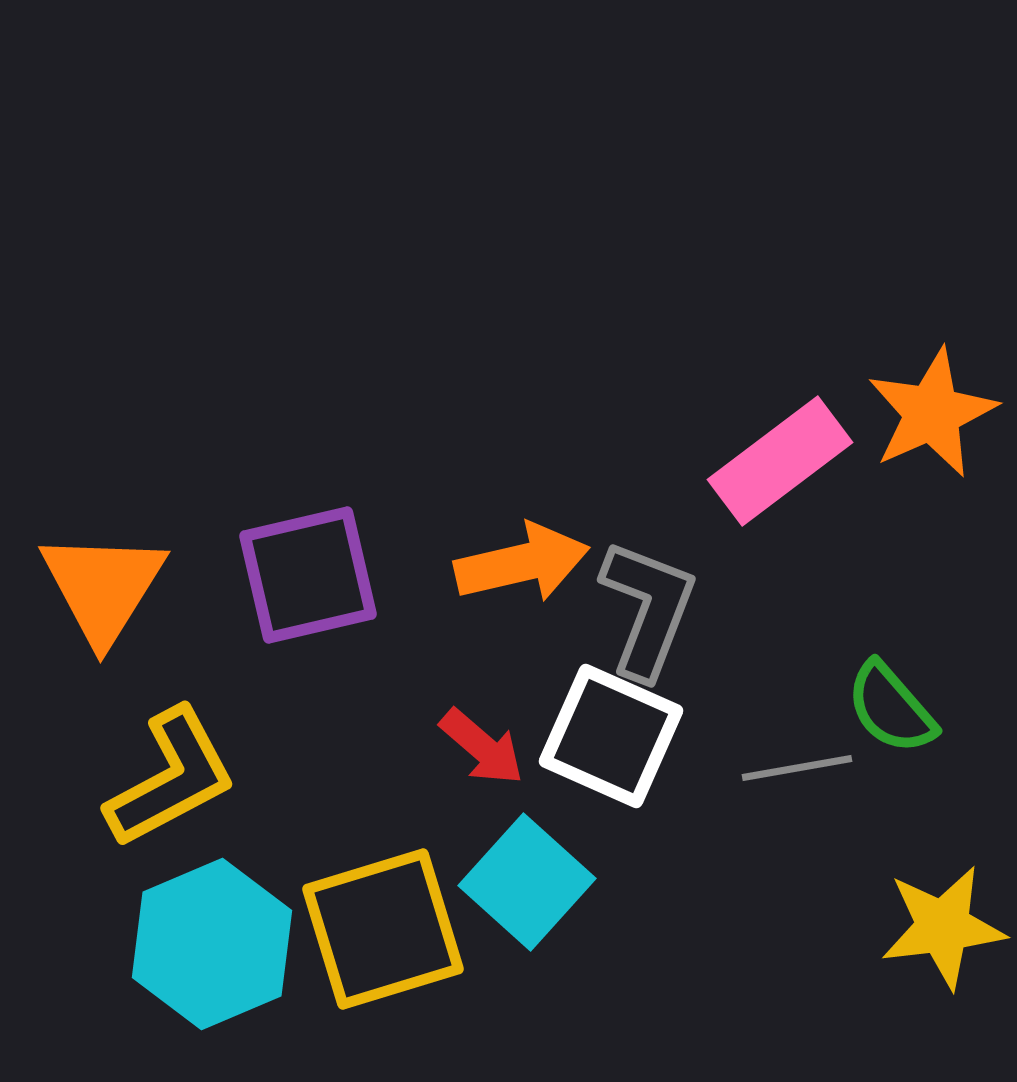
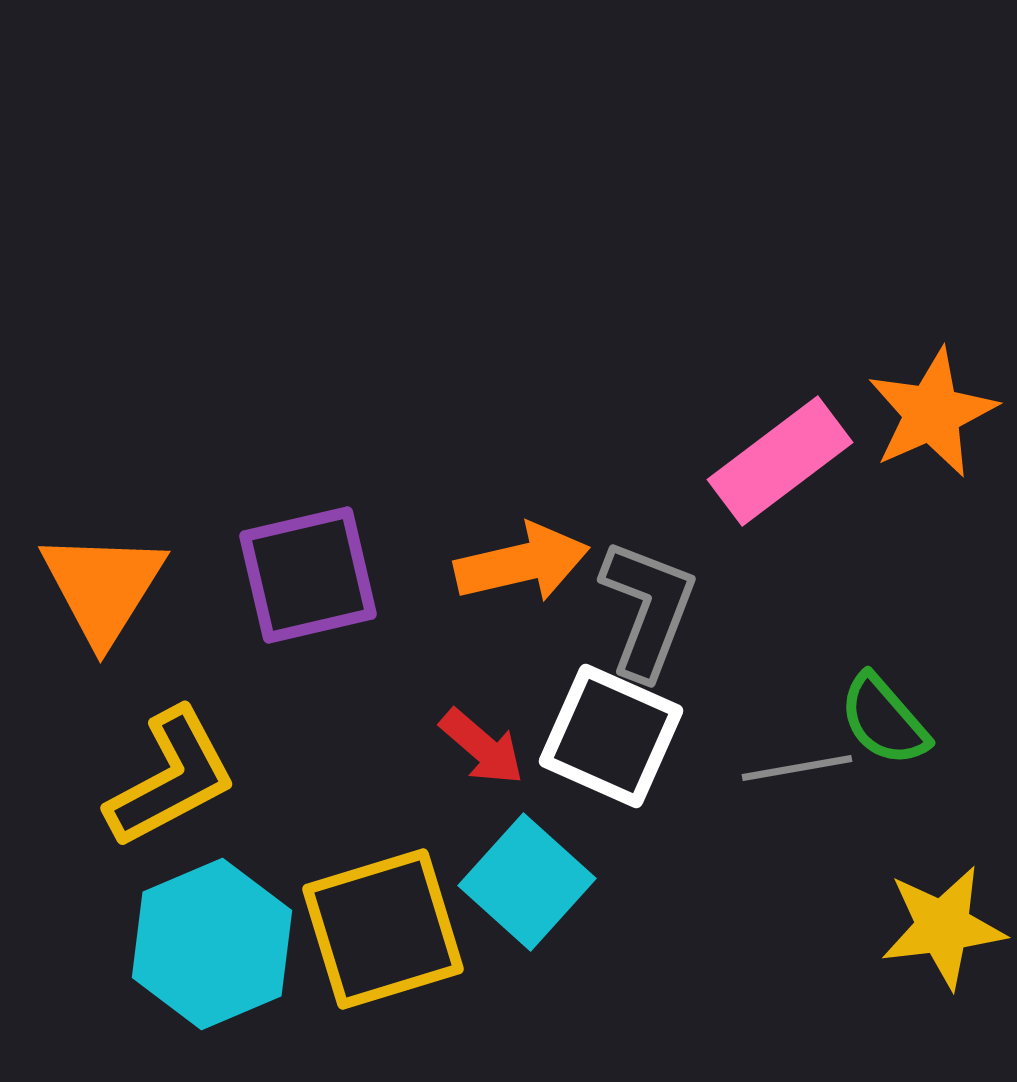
green semicircle: moved 7 px left, 12 px down
